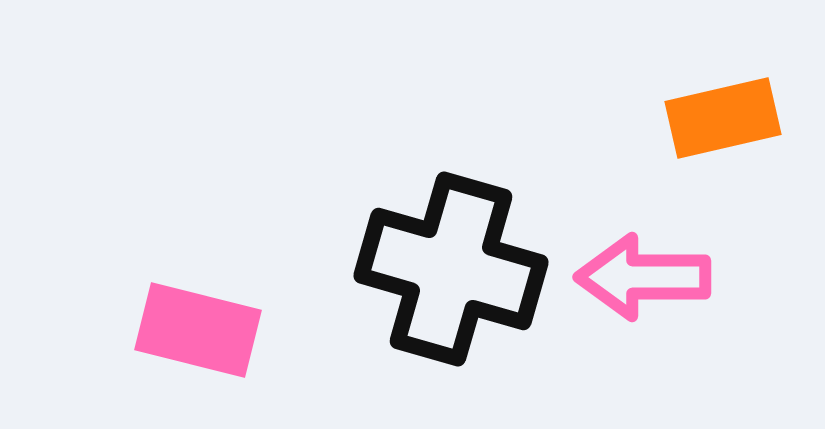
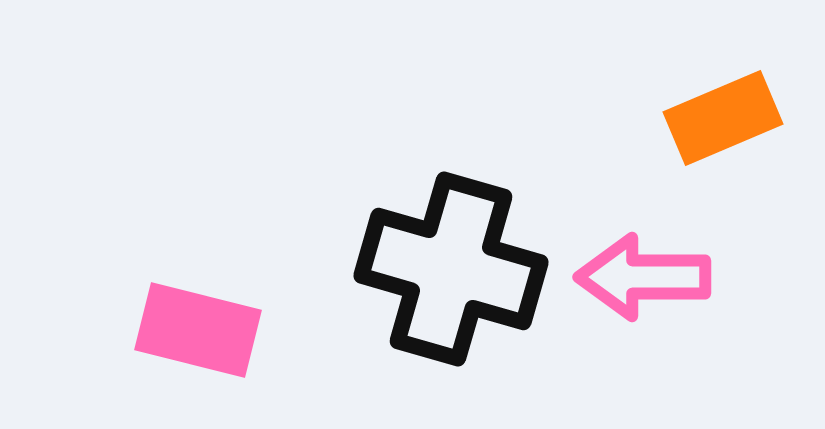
orange rectangle: rotated 10 degrees counterclockwise
